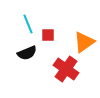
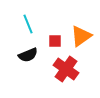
red square: moved 7 px right, 6 px down
orange triangle: moved 3 px left, 6 px up
black semicircle: moved 1 px right, 2 px down
